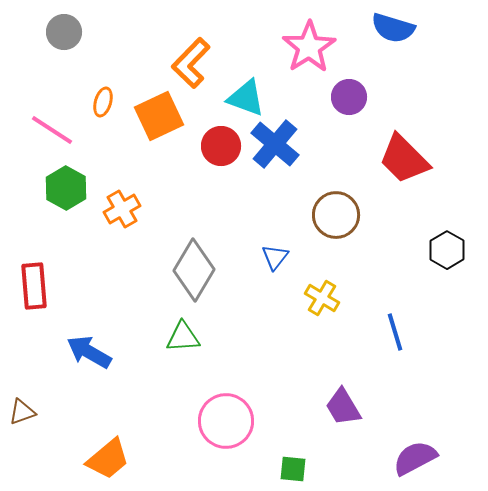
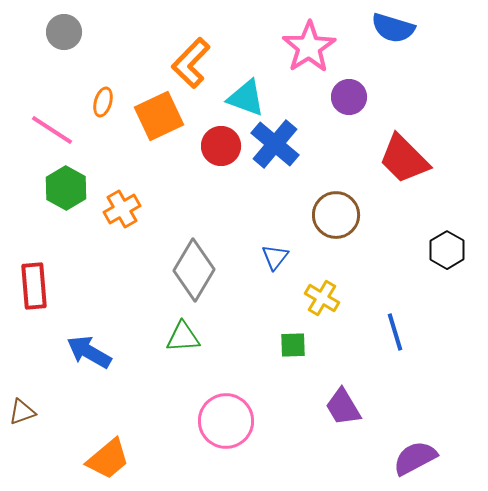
green square: moved 124 px up; rotated 8 degrees counterclockwise
